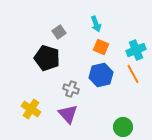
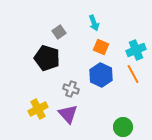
cyan arrow: moved 2 px left, 1 px up
blue hexagon: rotated 20 degrees counterclockwise
yellow cross: moved 7 px right; rotated 30 degrees clockwise
